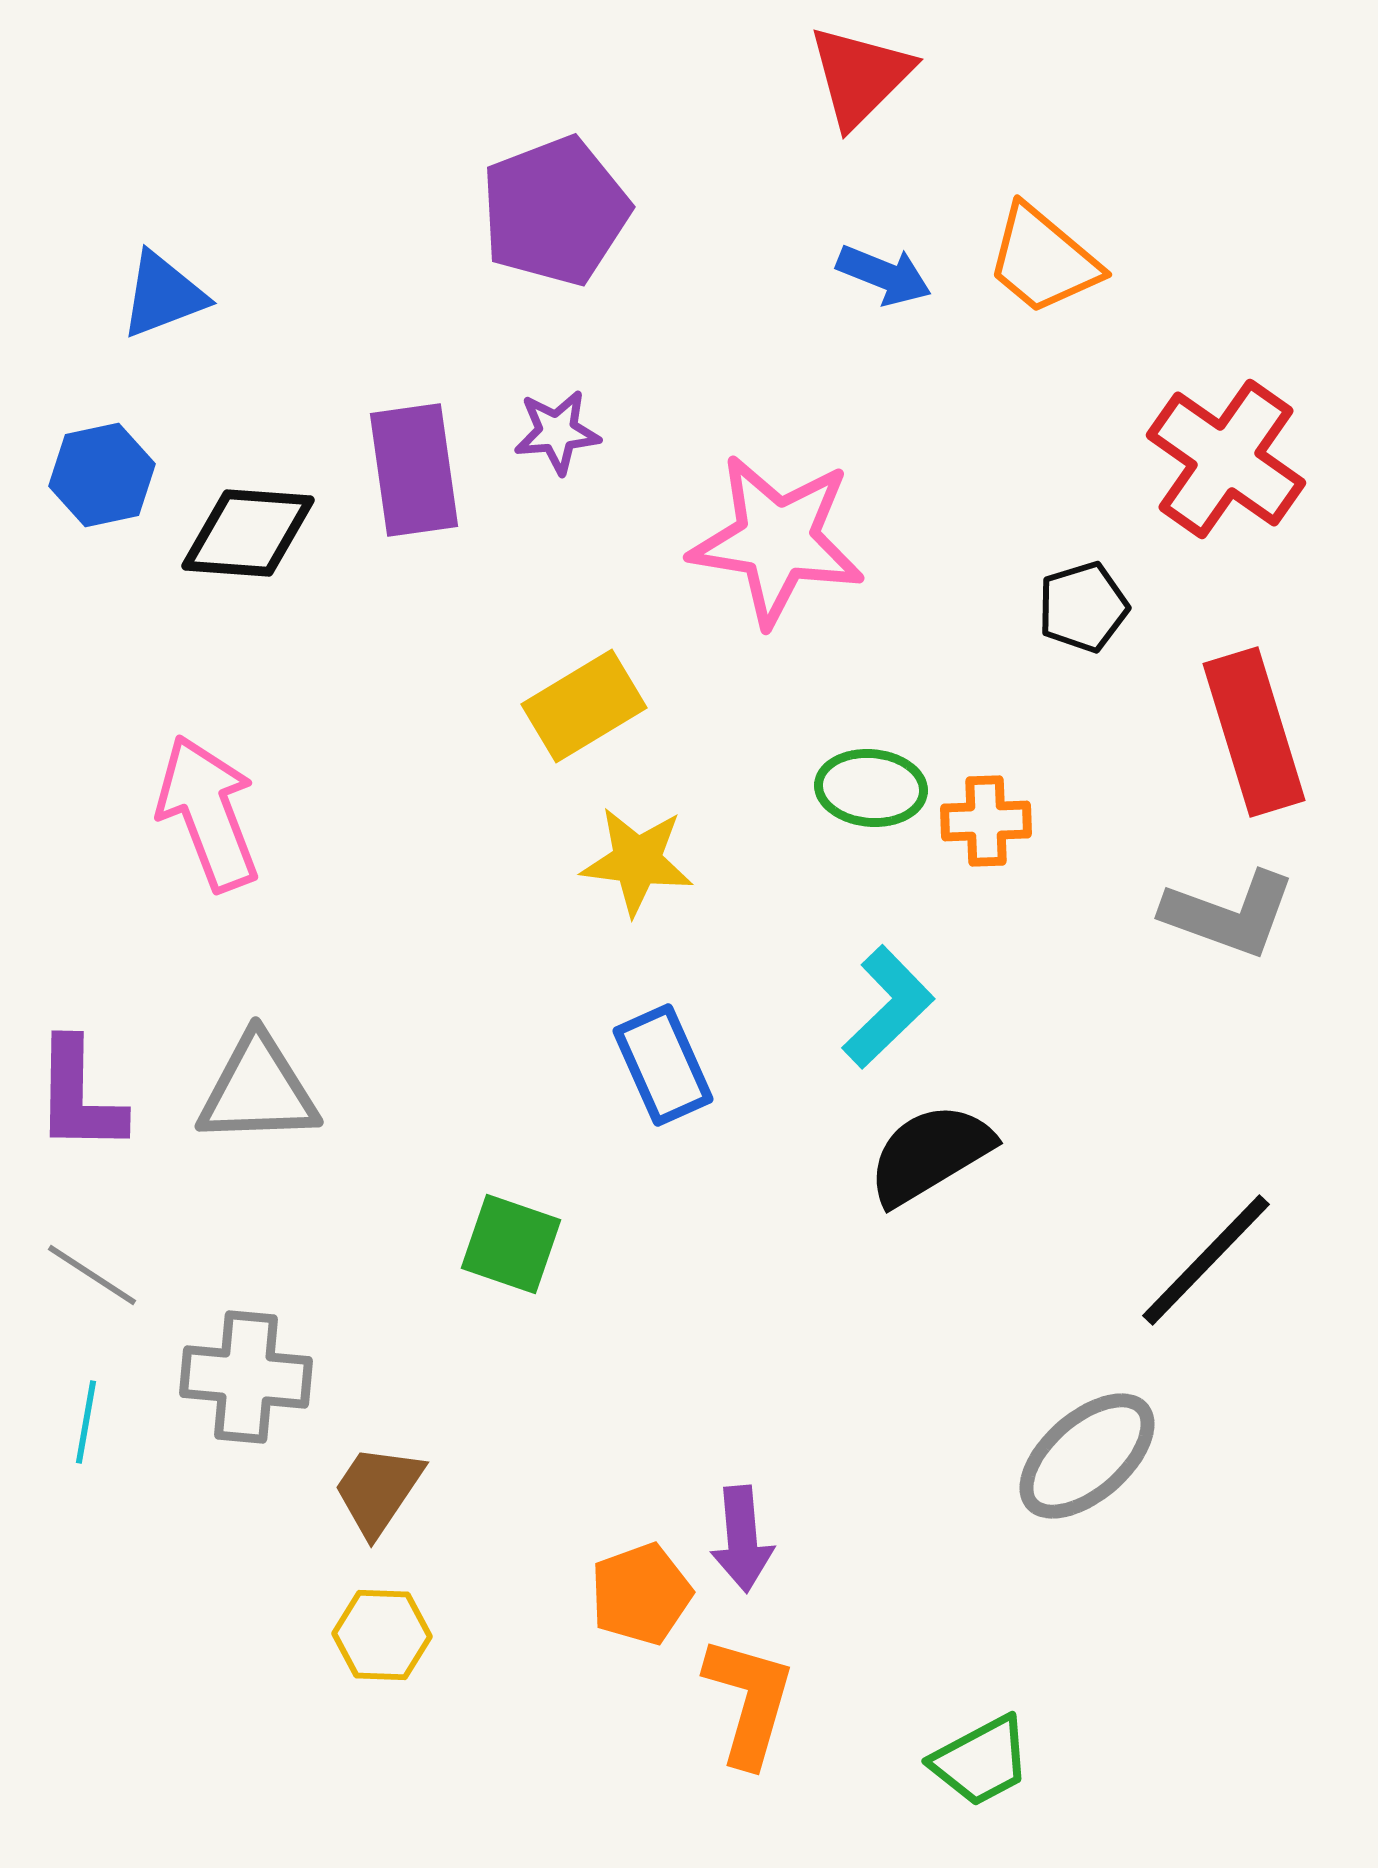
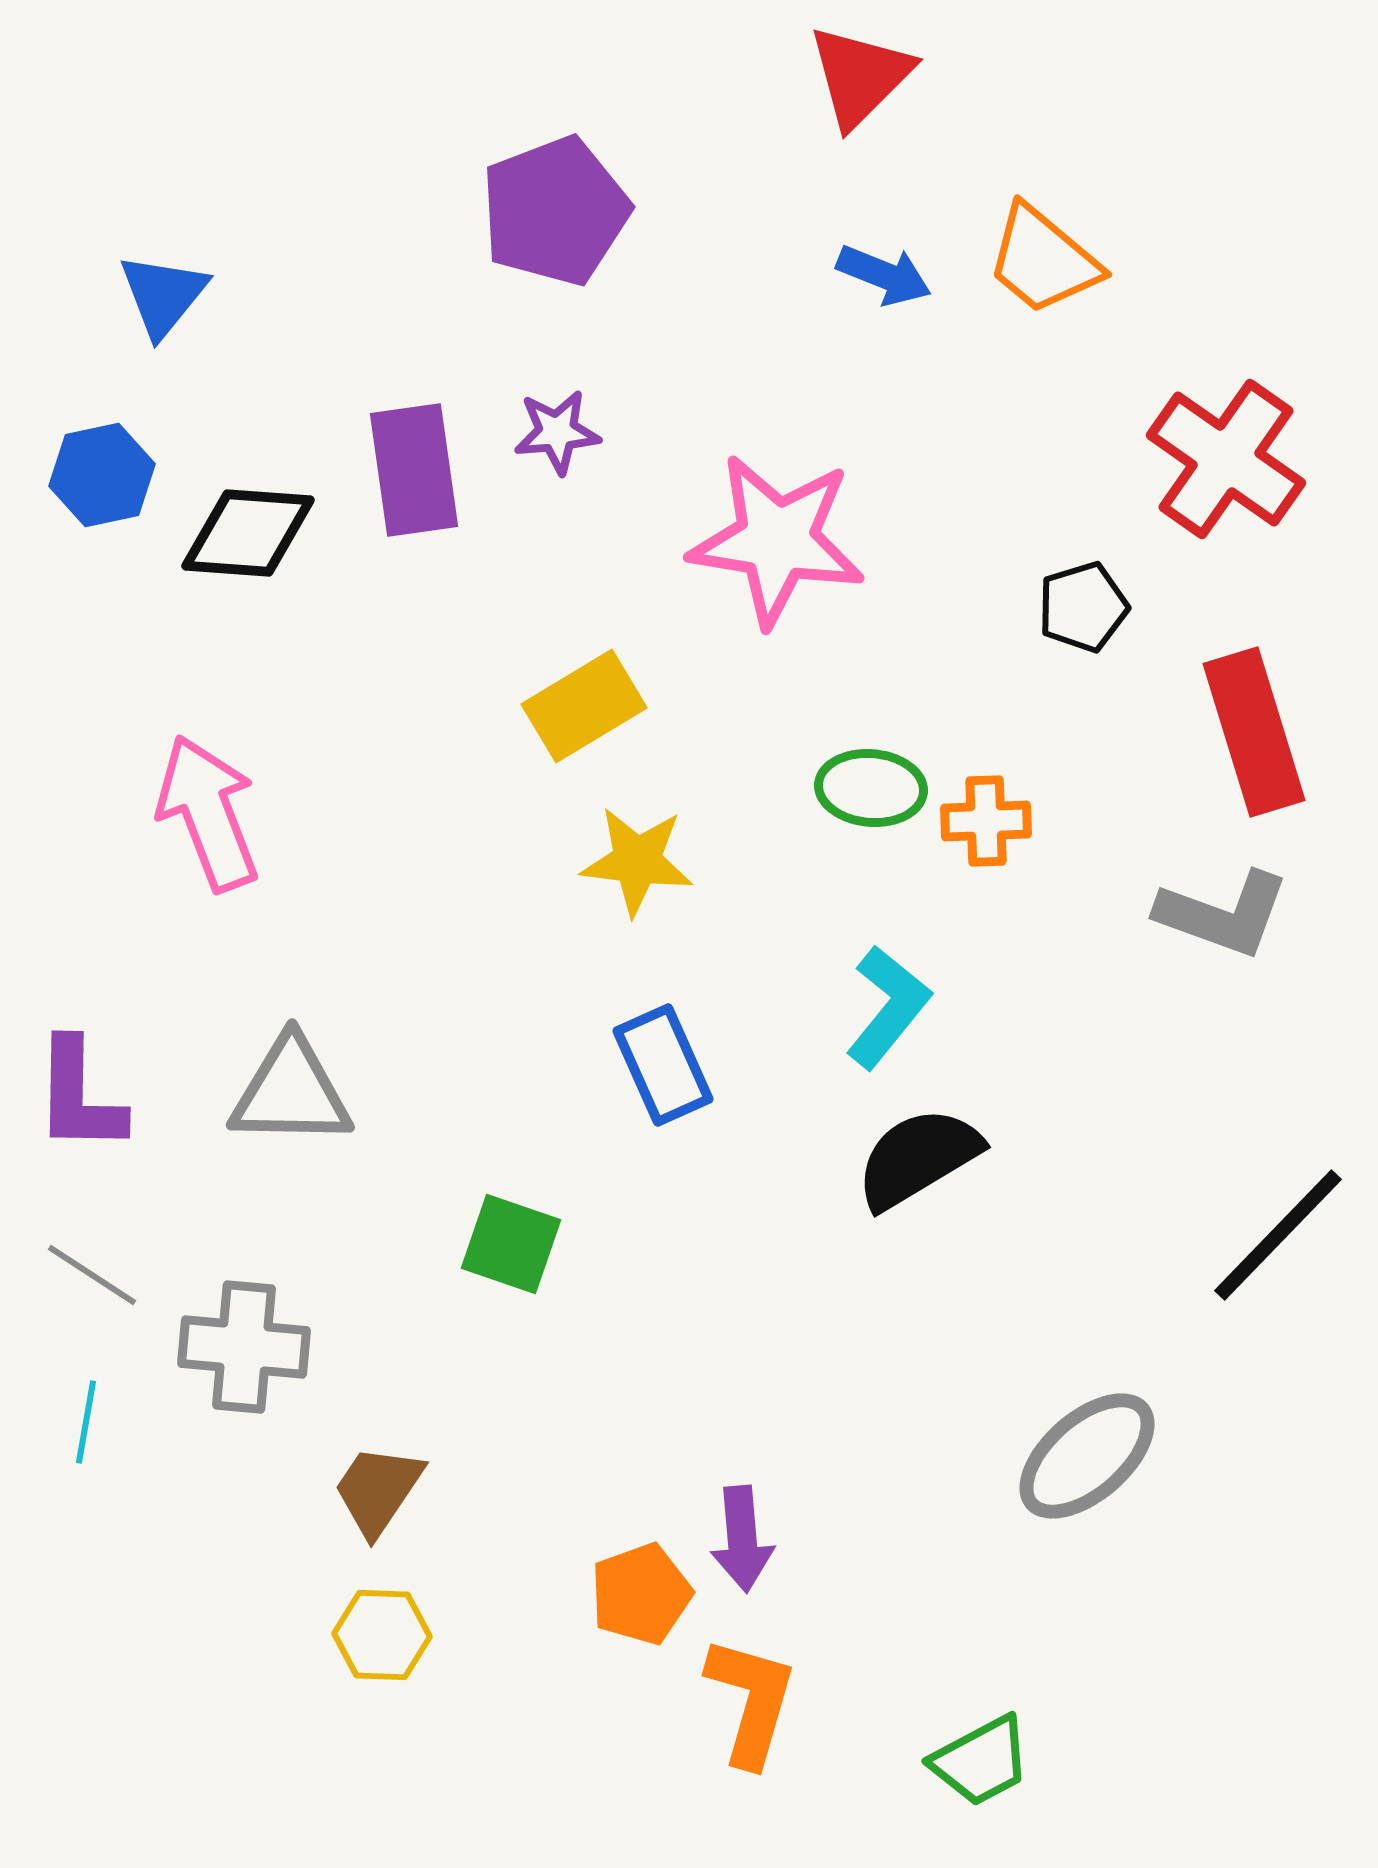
blue triangle: rotated 30 degrees counterclockwise
gray L-shape: moved 6 px left
cyan L-shape: rotated 7 degrees counterclockwise
gray triangle: moved 33 px right, 2 px down; rotated 3 degrees clockwise
black semicircle: moved 12 px left, 4 px down
black line: moved 72 px right, 25 px up
gray cross: moved 2 px left, 30 px up
orange L-shape: moved 2 px right
